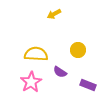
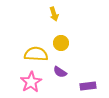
yellow arrow: rotated 80 degrees counterclockwise
yellow circle: moved 17 px left, 7 px up
purple rectangle: moved 1 px down; rotated 28 degrees counterclockwise
